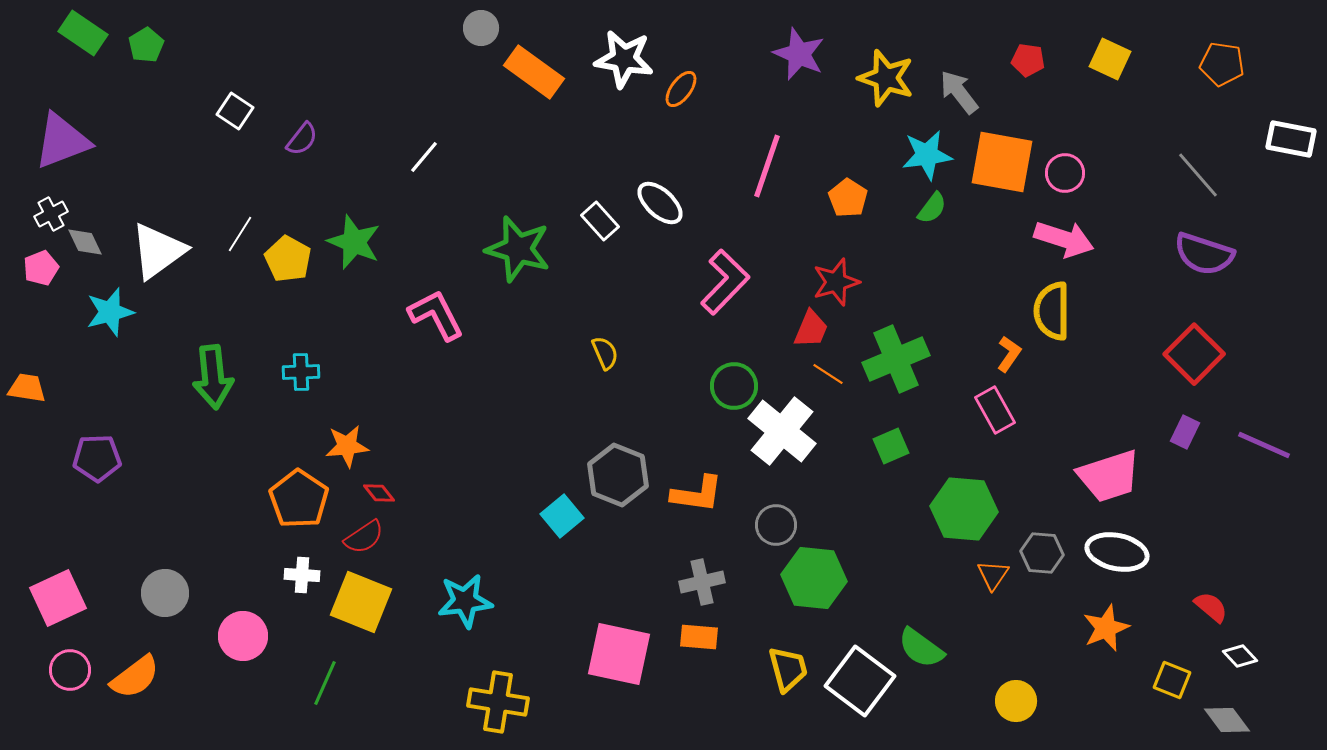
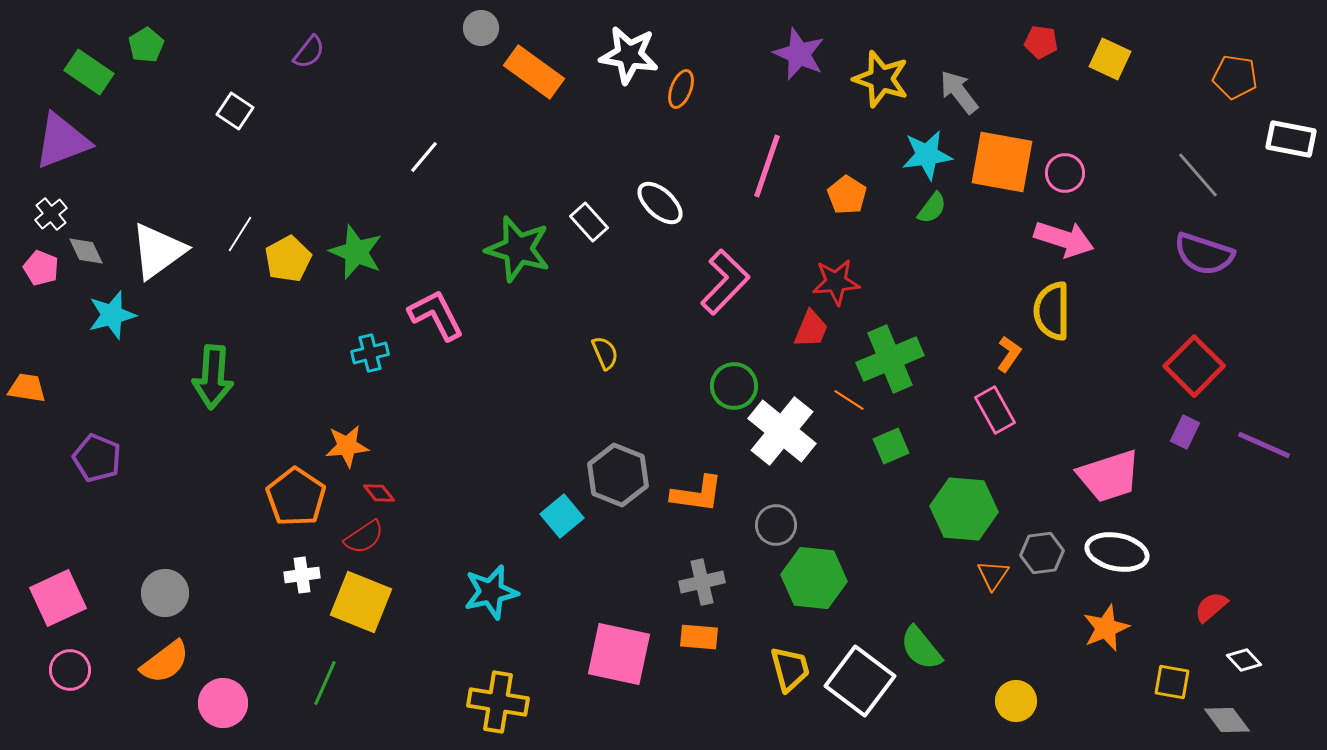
green rectangle at (83, 33): moved 6 px right, 39 px down
white star at (624, 59): moved 5 px right, 4 px up
red pentagon at (1028, 60): moved 13 px right, 18 px up
orange pentagon at (1222, 64): moved 13 px right, 13 px down
yellow star at (886, 78): moved 5 px left, 1 px down
orange ellipse at (681, 89): rotated 15 degrees counterclockwise
purple semicircle at (302, 139): moved 7 px right, 87 px up
orange pentagon at (848, 198): moved 1 px left, 3 px up
white cross at (51, 214): rotated 12 degrees counterclockwise
white rectangle at (600, 221): moved 11 px left, 1 px down
gray diamond at (85, 242): moved 1 px right, 9 px down
green star at (354, 242): moved 2 px right, 10 px down
yellow pentagon at (288, 259): rotated 15 degrees clockwise
pink pentagon at (41, 268): rotated 28 degrees counterclockwise
red star at (836, 282): rotated 12 degrees clockwise
cyan star at (110, 312): moved 2 px right, 3 px down
red square at (1194, 354): moved 12 px down
green cross at (896, 359): moved 6 px left
cyan cross at (301, 372): moved 69 px right, 19 px up; rotated 12 degrees counterclockwise
orange line at (828, 374): moved 21 px right, 26 px down
green arrow at (213, 377): rotated 10 degrees clockwise
purple pentagon at (97, 458): rotated 24 degrees clockwise
orange pentagon at (299, 499): moved 3 px left, 2 px up
gray hexagon at (1042, 553): rotated 12 degrees counterclockwise
white cross at (302, 575): rotated 12 degrees counterclockwise
cyan star at (465, 601): moved 26 px right, 9 px up; rotated 6 degrees counterclockwise
red semicircle at (1211, 607): rotated 81 degrees counterclockwise
pink circle at (243, 636): moved 20 px left, 67 px down
green semicircle at (921, 648): rotated 15 degrees clockwise
white diamond at (1240, 656): moved 4 px right, 4 px down
yellow trapezoid at (788, 669): moved 2 px right
orange semicircle at (135, 677): moved 30 px right, 15 px up
yellow square at (1172, 680): moved 2 px down; rotated 12 degrees counterclockwise
